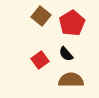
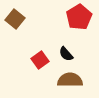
brown square: moved 26 px left, 3 px down
red pentagon: moved 7 px right, 6 px up
brown semicircle: moved 1 px left
